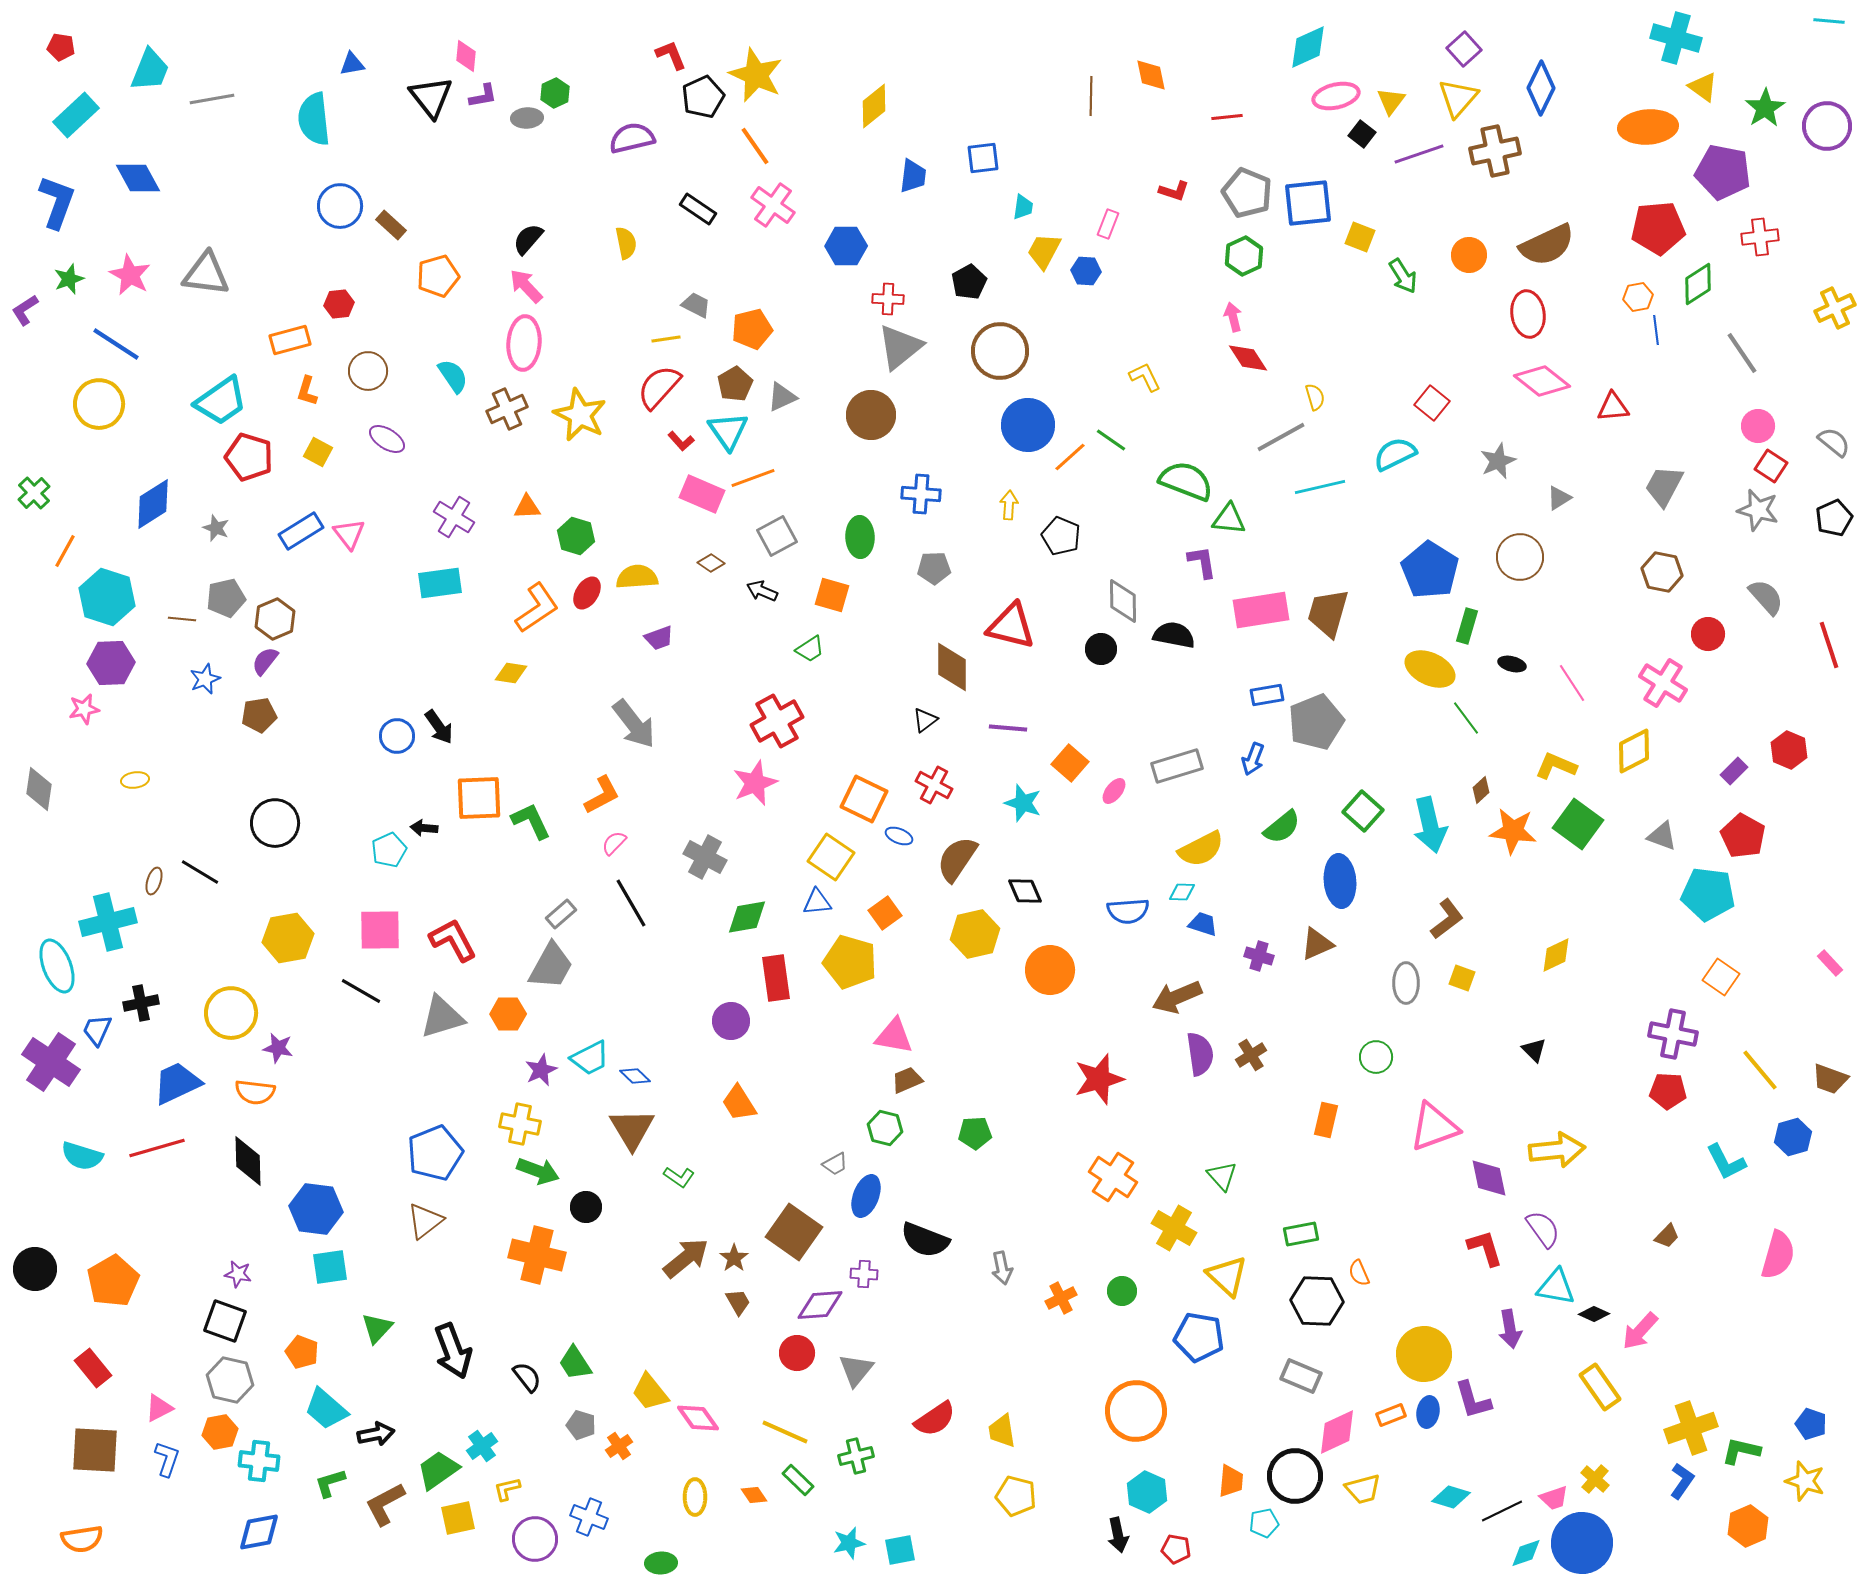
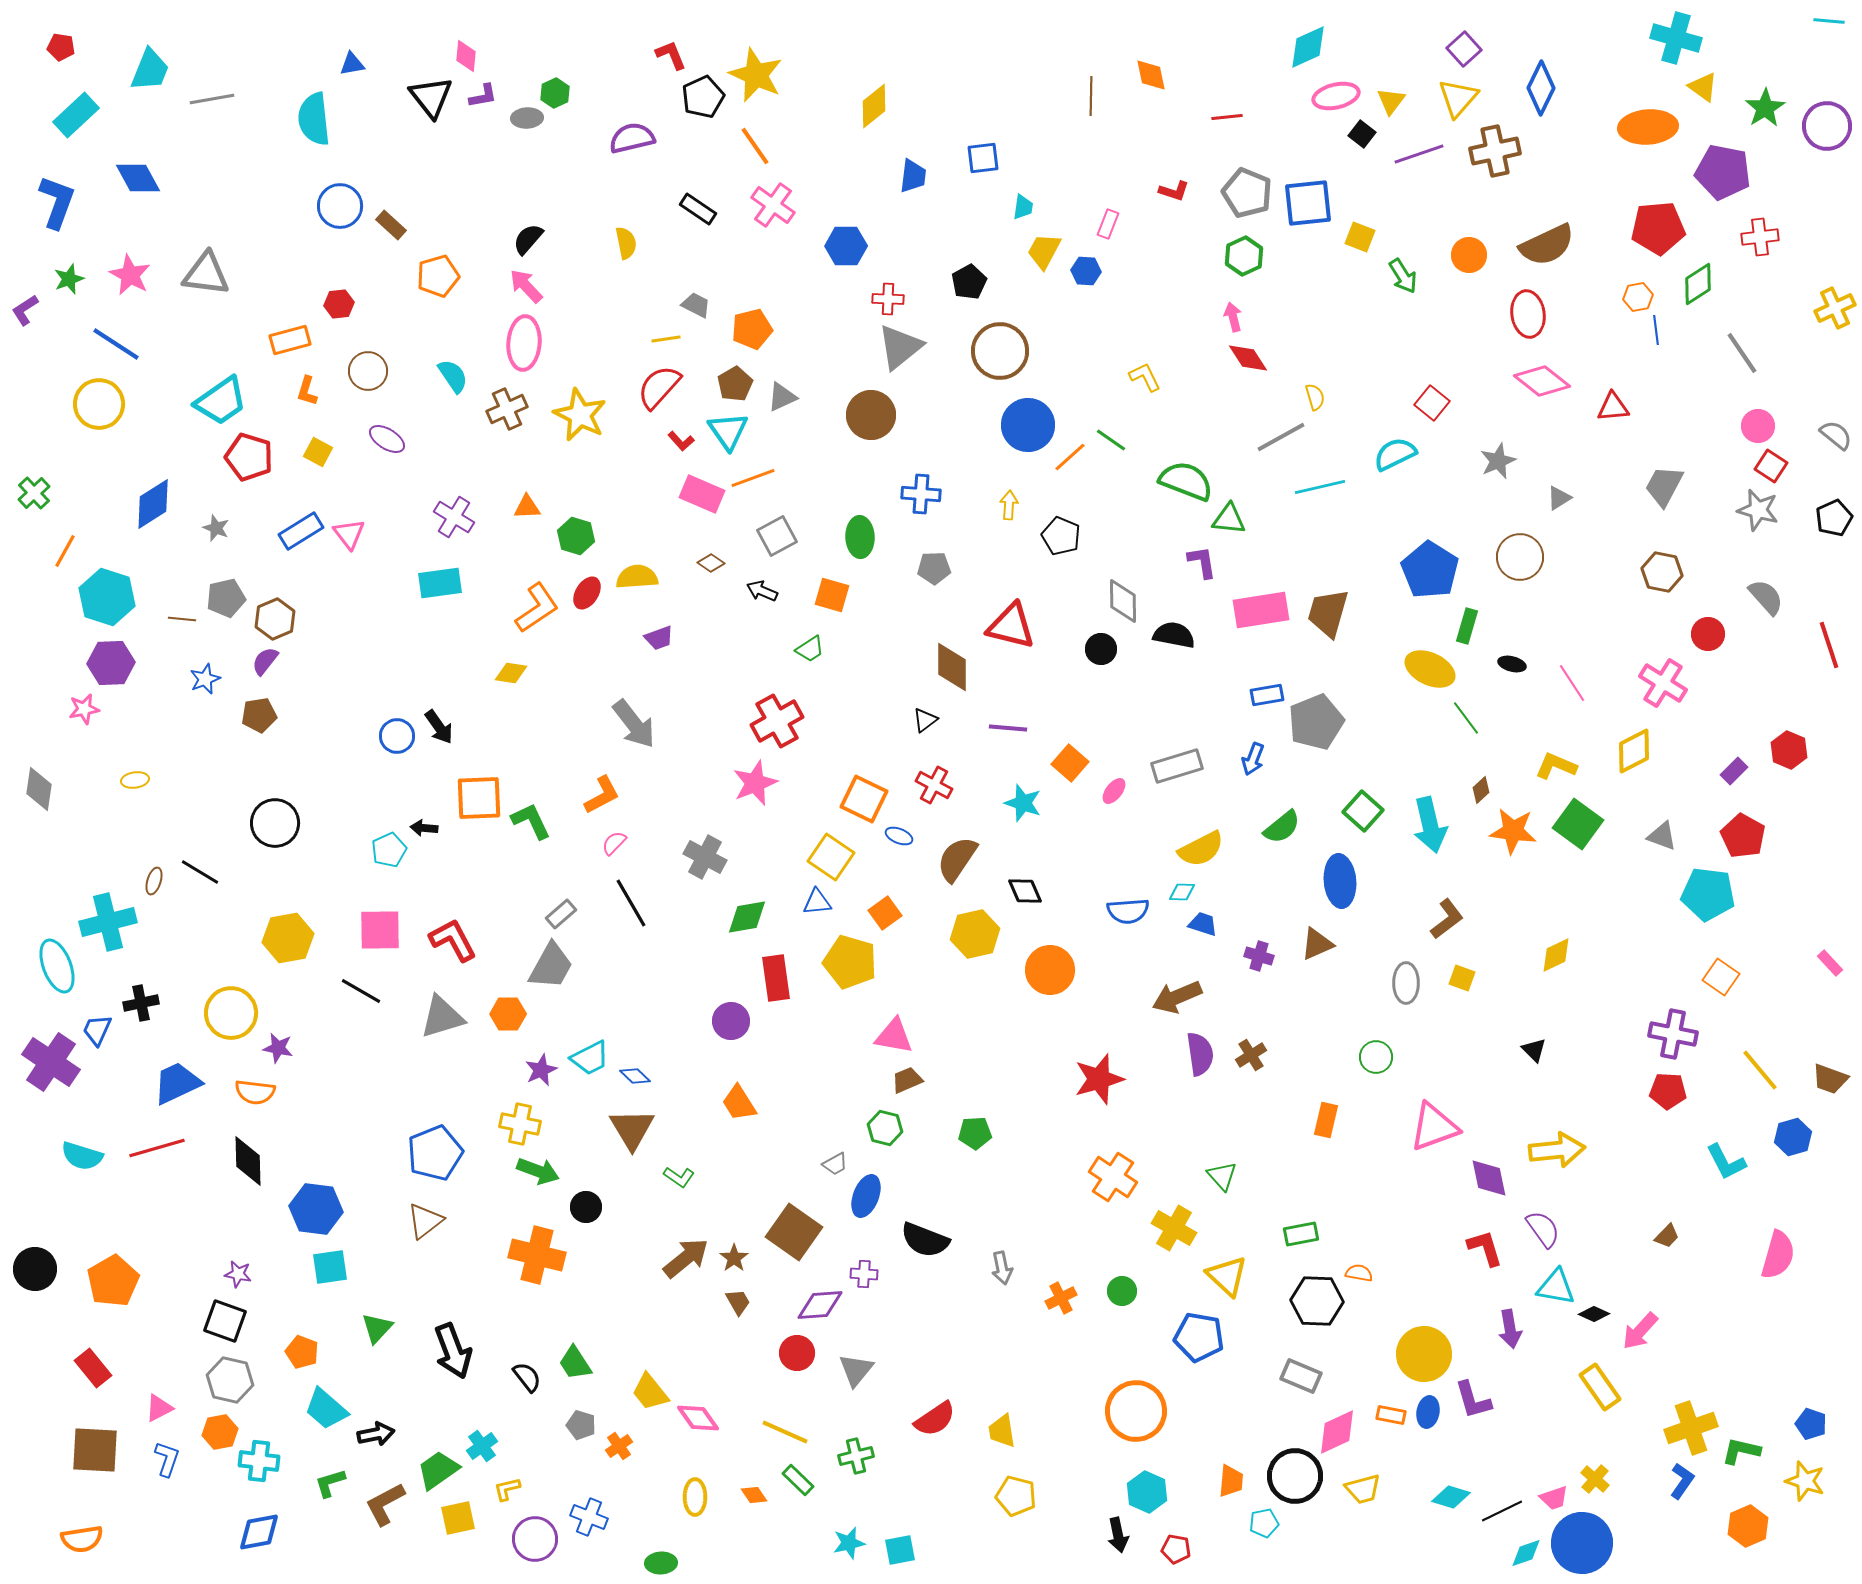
gray semicircle at (1834, 442): moved 2 px right, 7 px up
orange semicircle at (1359, 1273): rotated 124 degrees clockwise
orange rectangle at (1391, 1415): rotated 32 degrees clockwise
